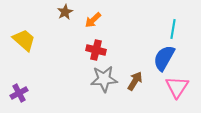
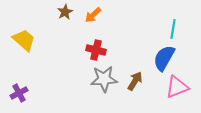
orange arrow: moved 5 px up
pink triangle: rotated 35 degrees clockwise
